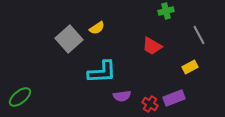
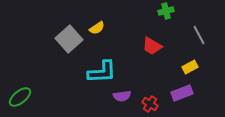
purple rectangle: moved 8 px right, 5 px up
